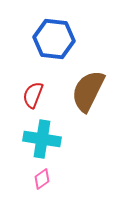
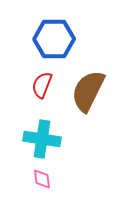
blue hexagon: rotated 6 degrees counterclockwise
red semicircle: moved 9 px right, 10 px up
pink diamond: rotated 60 degrees counterclockwise
